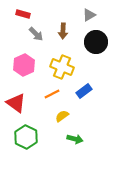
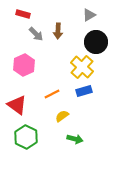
brown arrow: moved 5 px left
yellow cross: moved 20 px right; rotated 20 degrees clockwise
blue rectangle: rotated 21 degrees clockwise
red triangle: moved 1 px right, 2 px down
